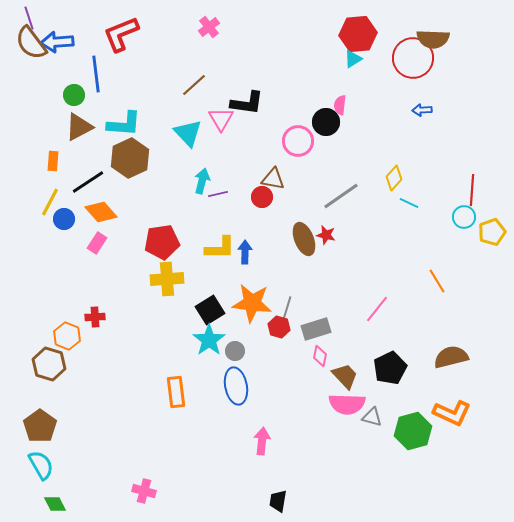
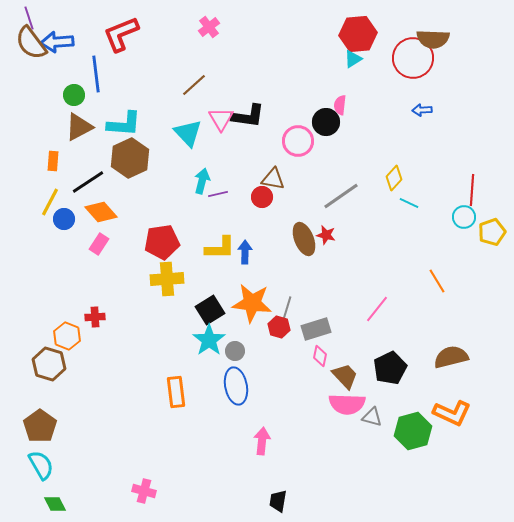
black L-shape at (247, 103): moved 1 px right, 13 px down
pink rectangle at (97, 243): moved 2 px right, 1 px down
